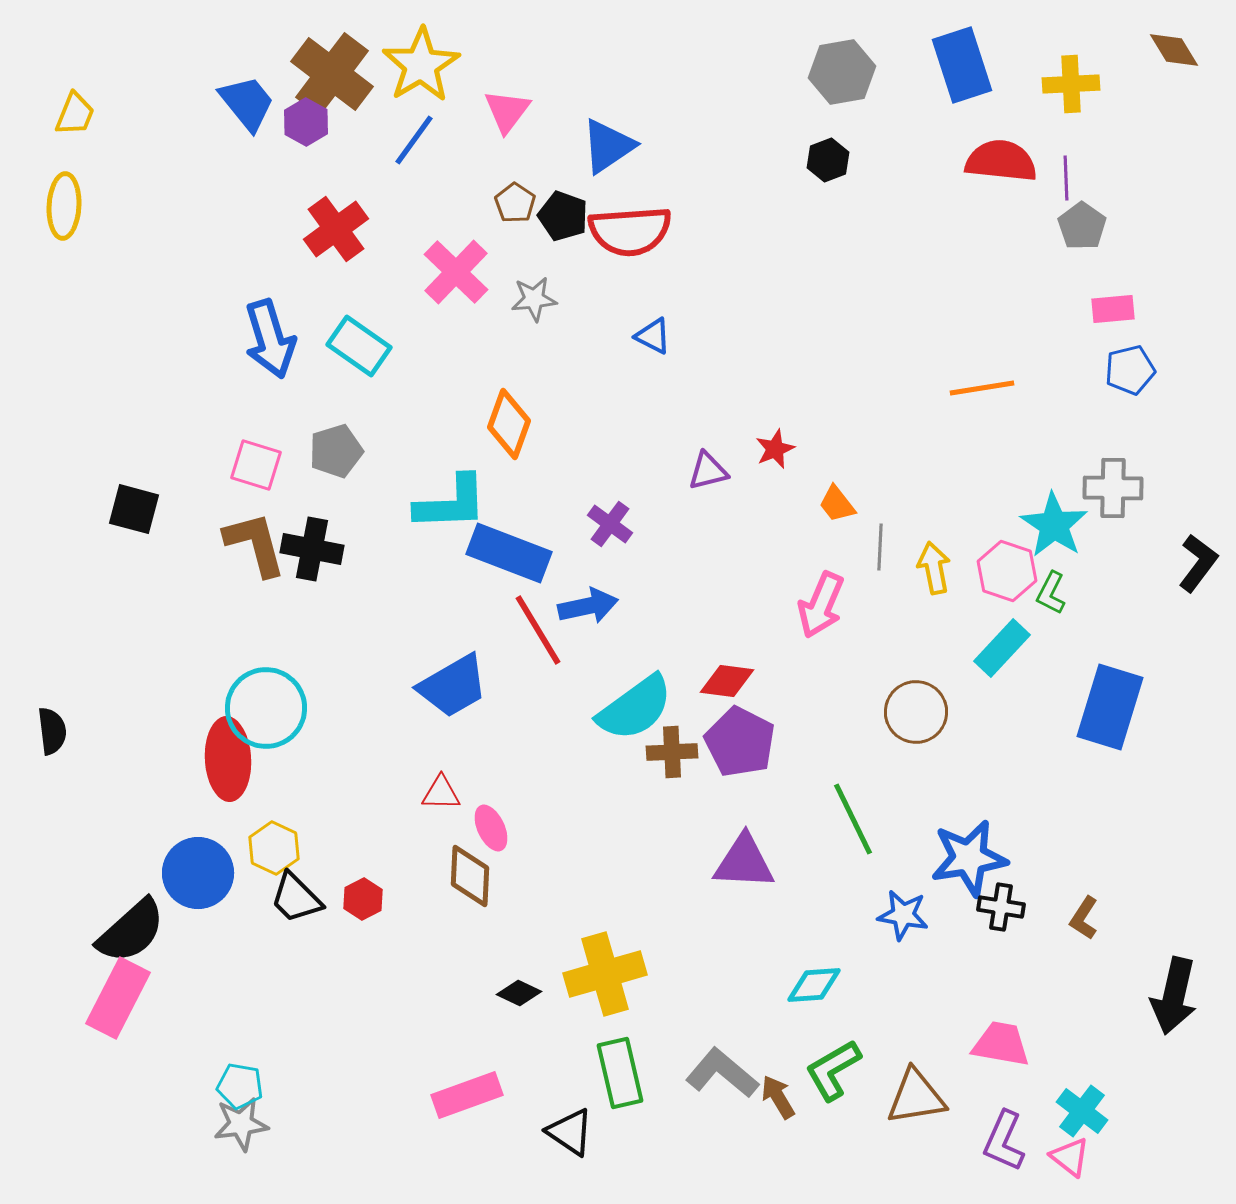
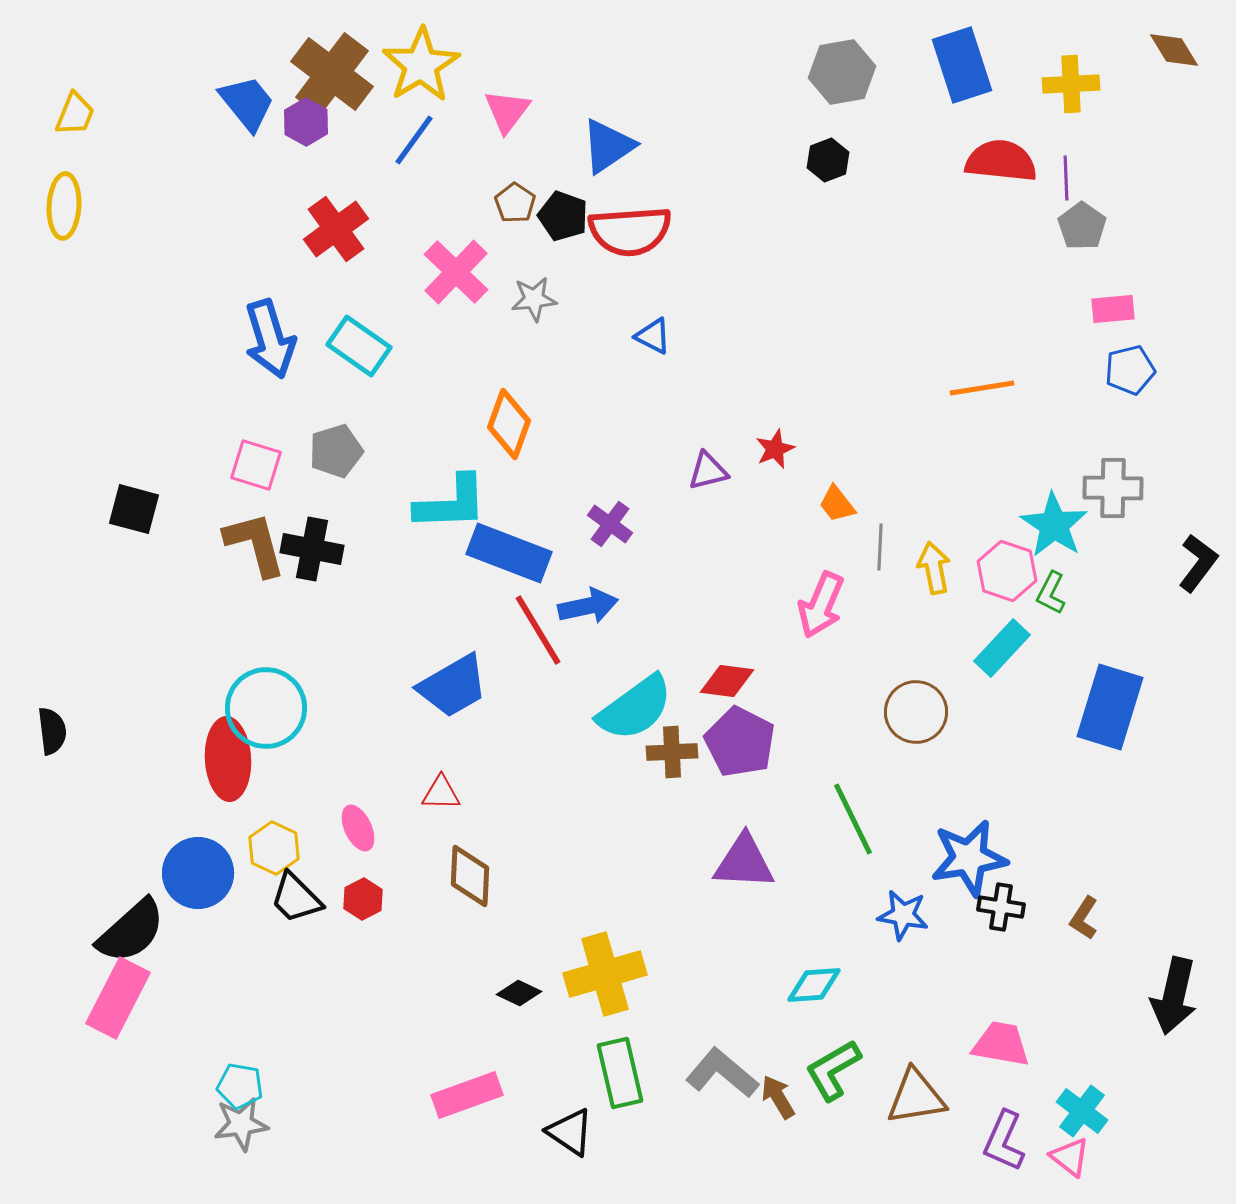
pink ellipse at (491, 828): moved 133 px left
